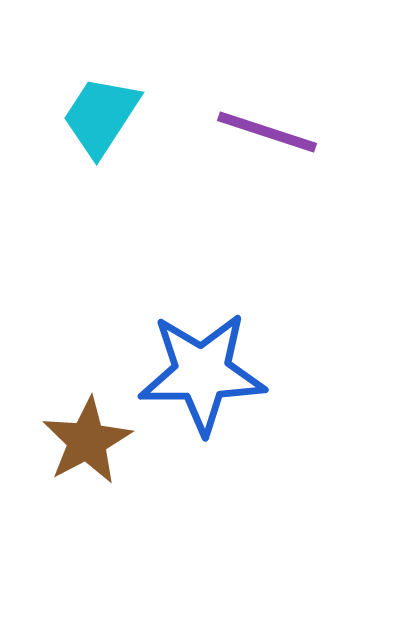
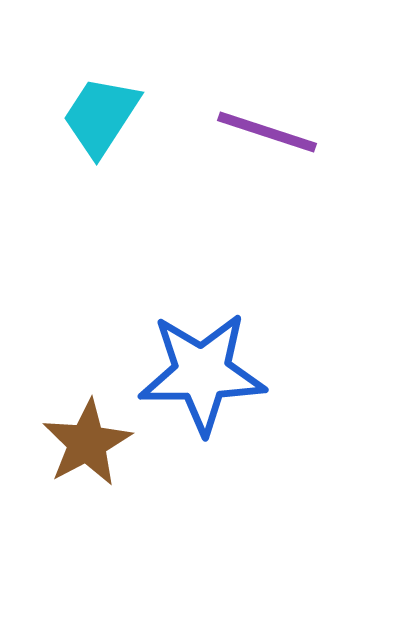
brown star: moved 2 px down
